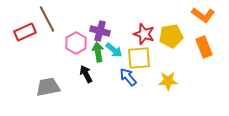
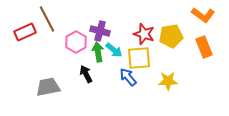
pink hexagon: moved 1 px up
